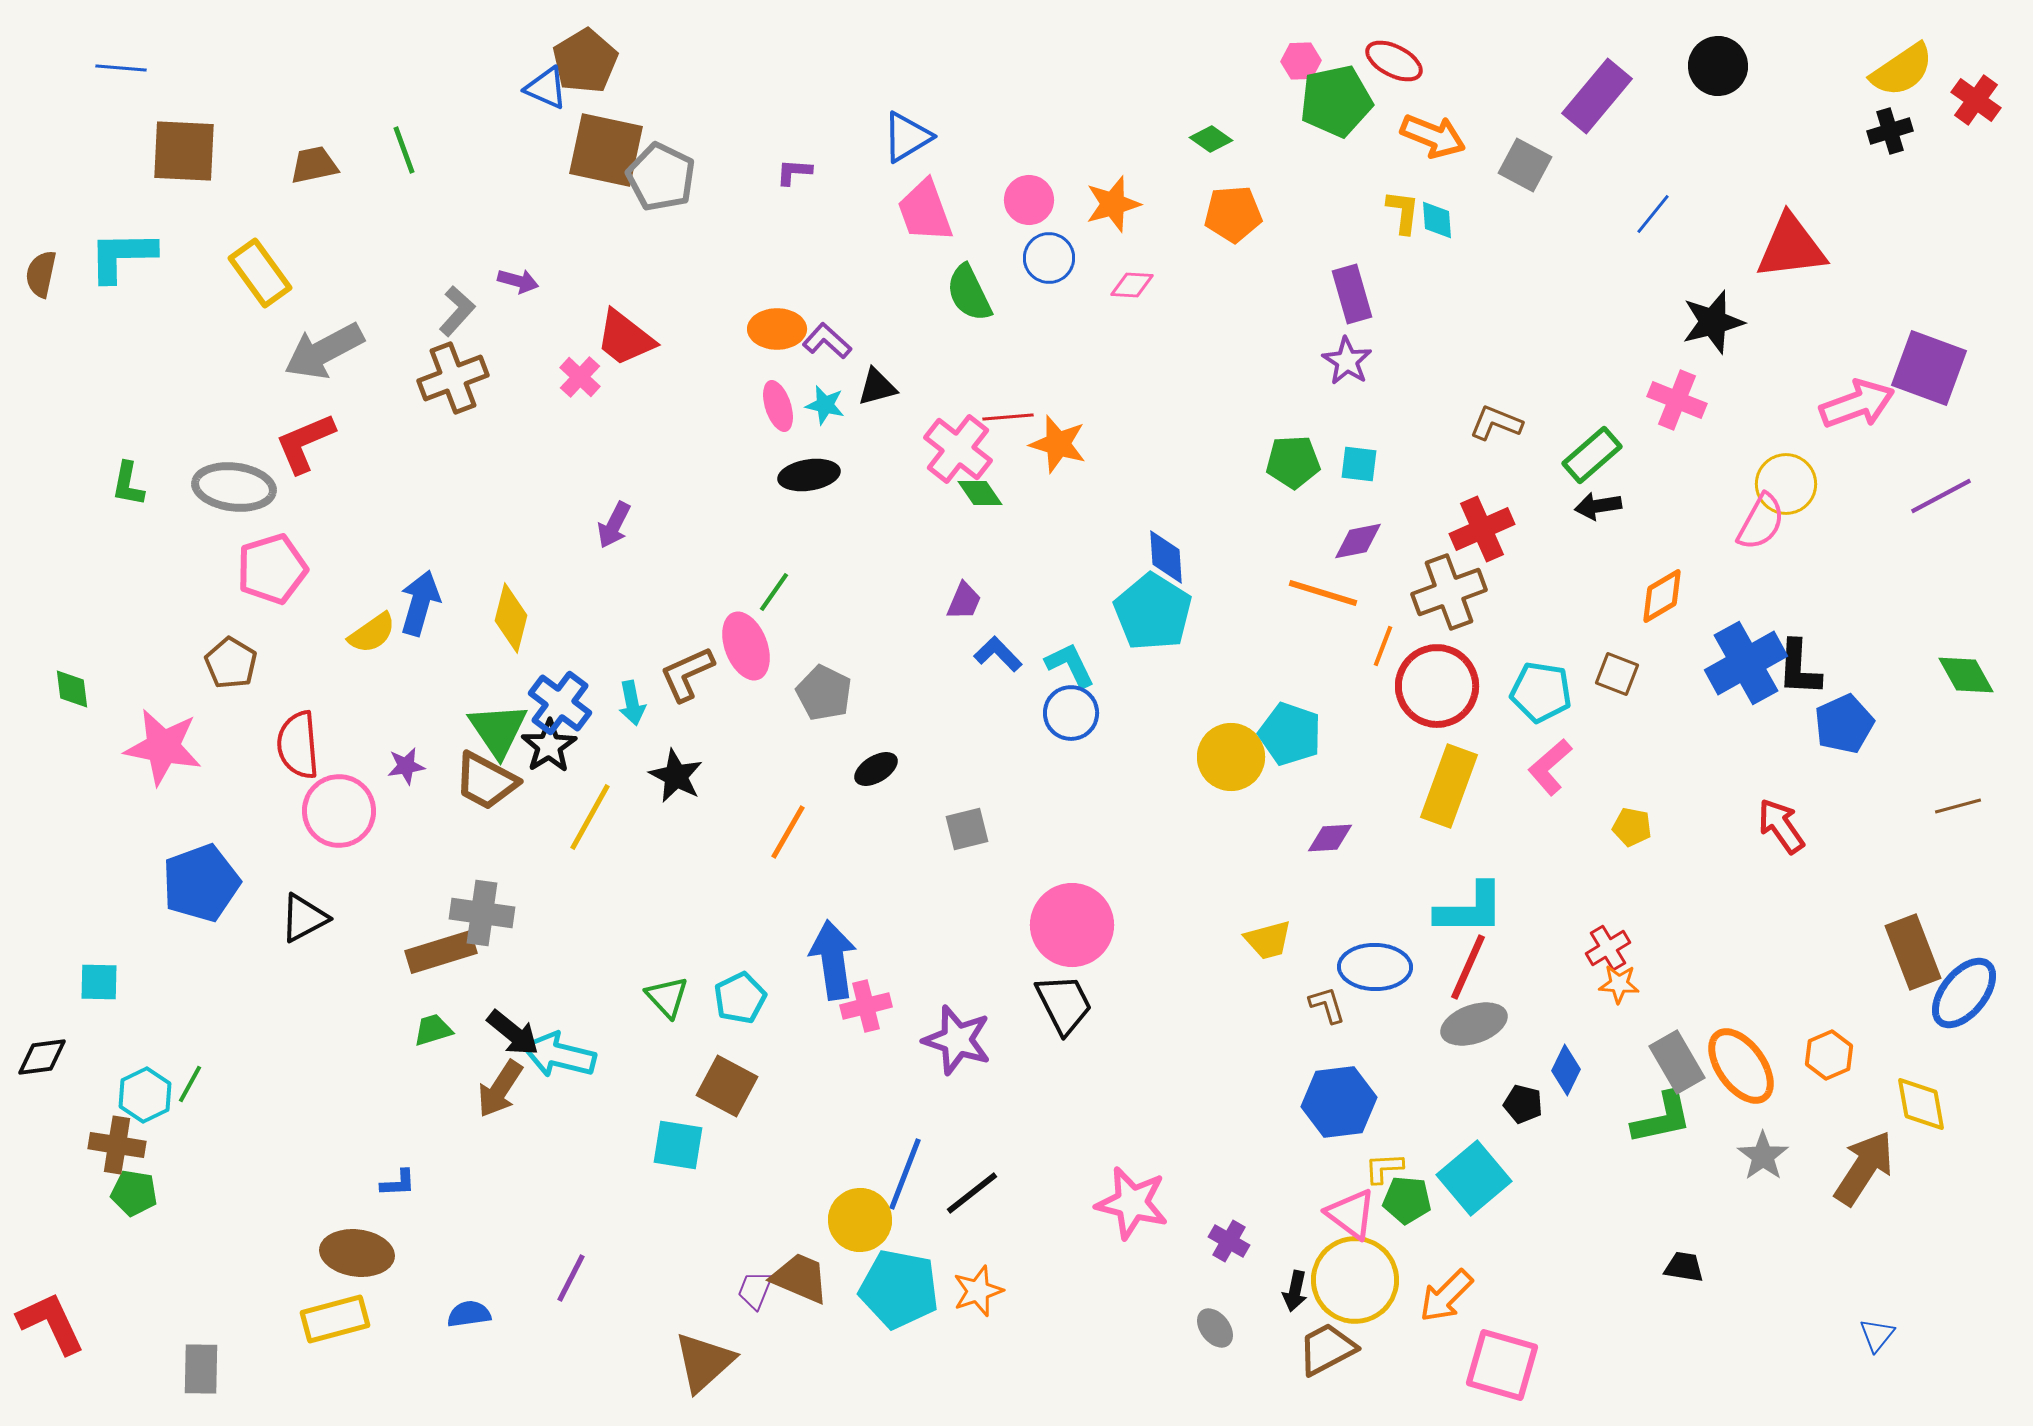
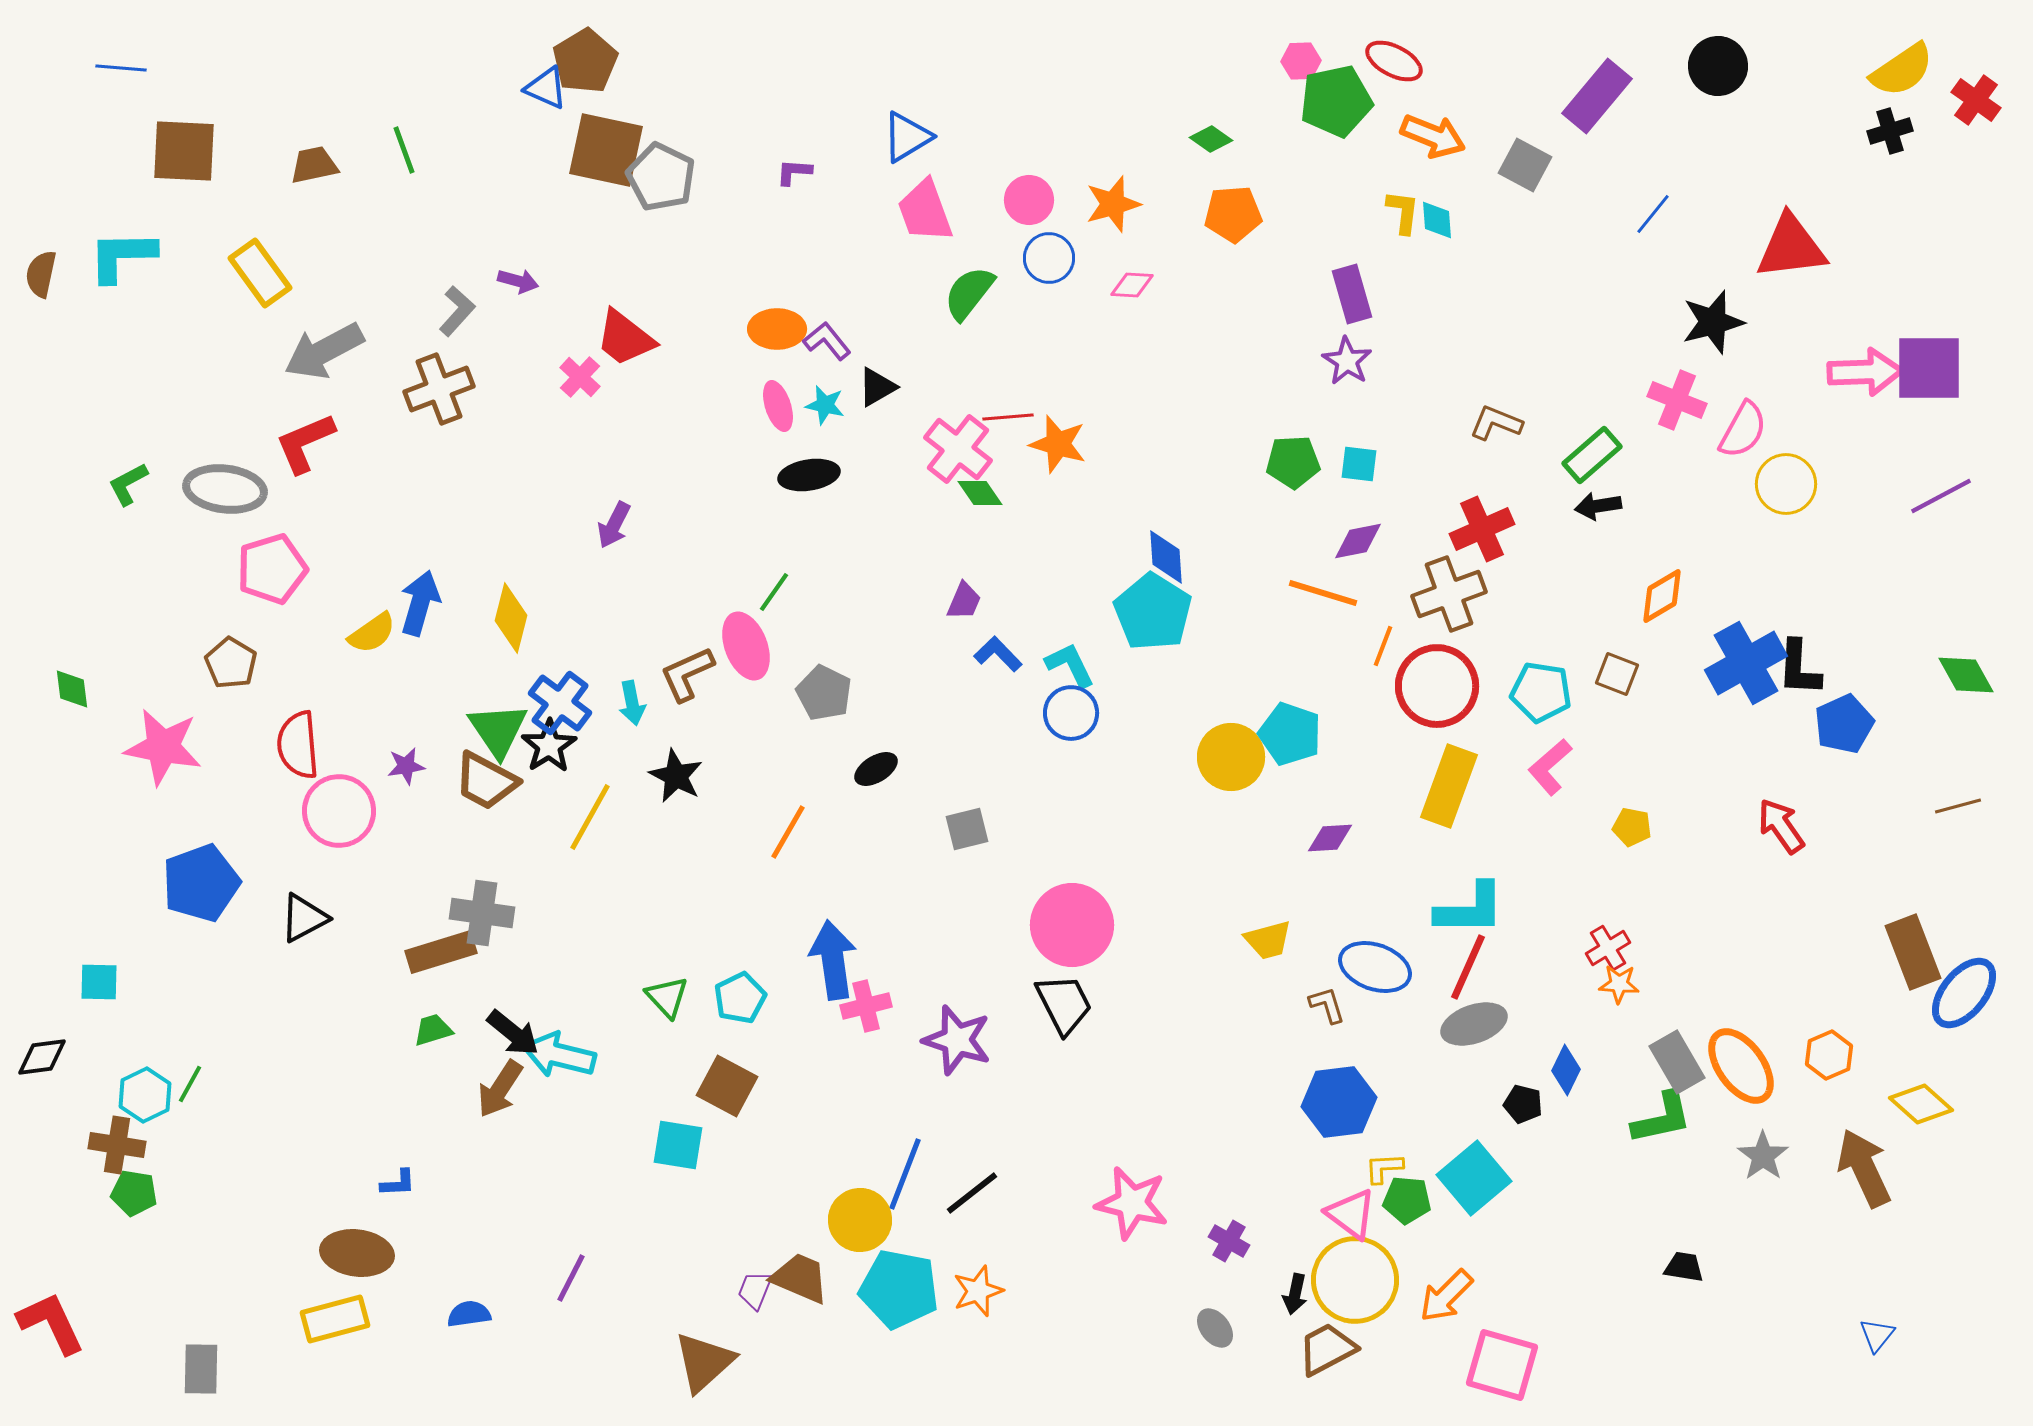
green semicircle at (969, 293): rotated 64 degrees clockwise
purple L-shape at (827, 341): rotated 9 degrees clockwise
purple square at (1929, 368): rotated 20 degrees counterclockwise
brown cross at (453, 378): moved 14 px left, 11 px down
black triangle at (877, 387): rotated 15 degrees counterclockwise
pink arrow at (1857, 404): moved 8 px right, 32 px up; rotated 18 degrees clockwise
green L-shape at (128, 484): rotated 51 degrees clockwise
gray ellipse at (234, 487): moved 9 px left, 2 px down
pink semicircle at (1761, 522): moved 18 px left, 92 px up
brown cross at (1449, 592): moved 2 px down
blue ellipse at (1375, 967): rotated 18 degrees clockwise
yellow diamond at (1921, 1104): rotated 38 degrees counterclockwise
brown arrow at (1864, 1168): rotated 58 degrees counterclockwise
black arrow at (1295, 1291): moved 3 px down
